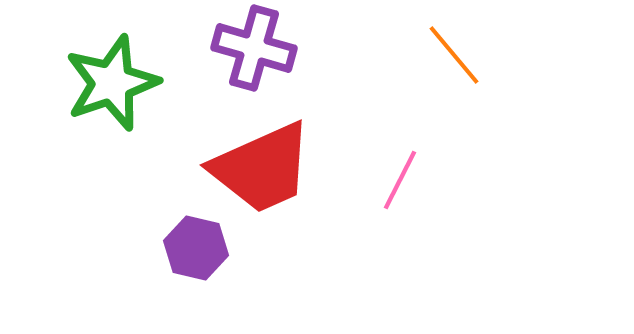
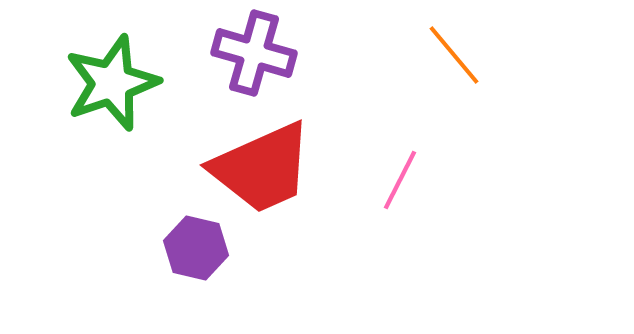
purple cross: moved 5 px down
